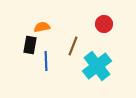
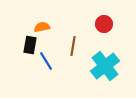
brown line: rotated 12 degrees counterclockwise
blue line: rotated 30 degrees counterclockwise
cyan cross: moved 8 px right
